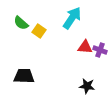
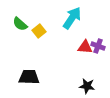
green semicircle: moved 1 px left, 1 px down
yellow square: rotated 16 degrees clockwise
purple cross: moved 2 px left, 4 px up
black trapezoid: moved 5 px right, 1 px down
